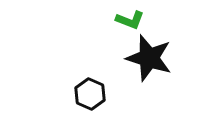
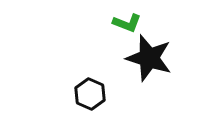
green L-shape: moved 3 px left, 3 px down
